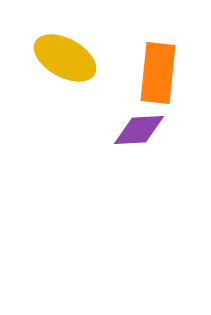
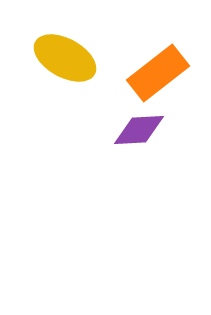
orange rectangle: rotated 46 degrees clockwise
